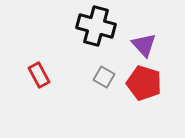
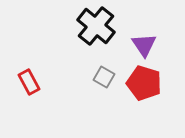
black cross: rotated 24 degrees clockwise
purple triangle: rotated 8 degrees clockwise
red rectangle: moved 10 px left, 7 px down
